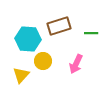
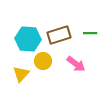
brown rectangle: moved 9 px down
green line: moved 1 px left
pink arrow: rotated 78 degrees counterclockwise
yellow triangle: moved 1 px up
